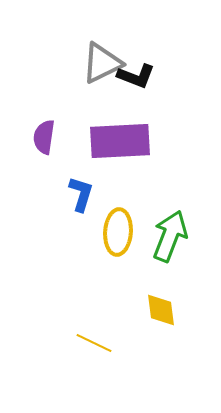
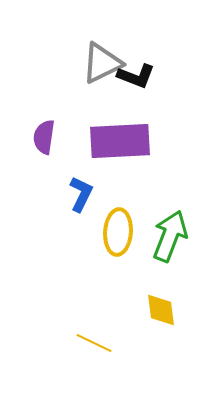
blue L-shape: rotated 9 degrees clockwise
